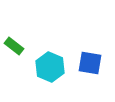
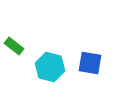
cyan hexagon: rotated 8 degrees counterclockwise
